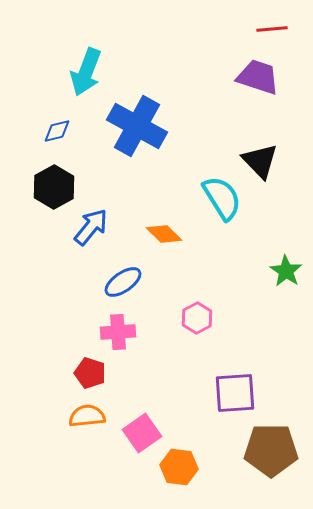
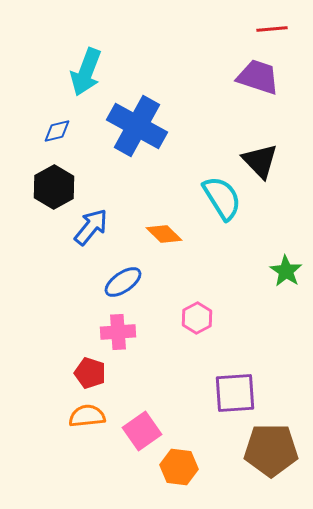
pink square: moved 2 px up
